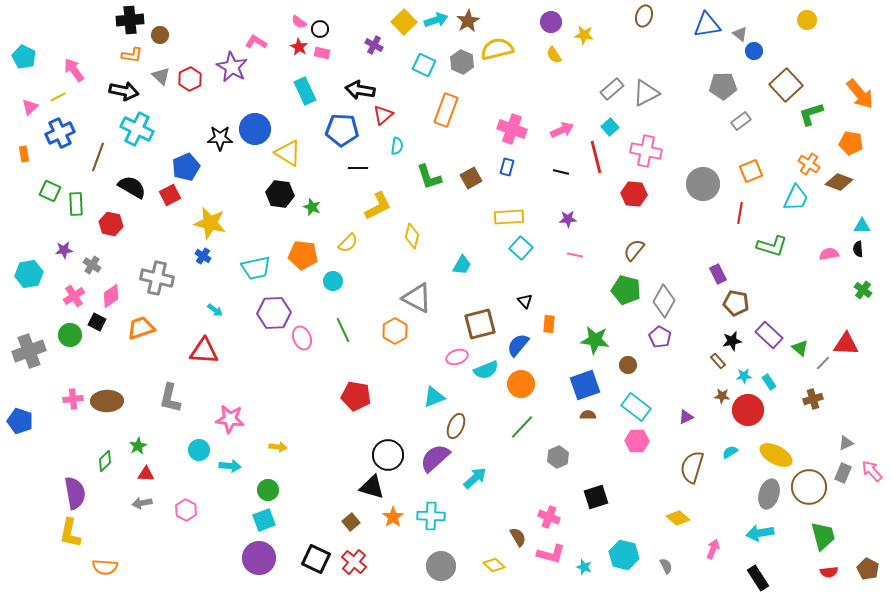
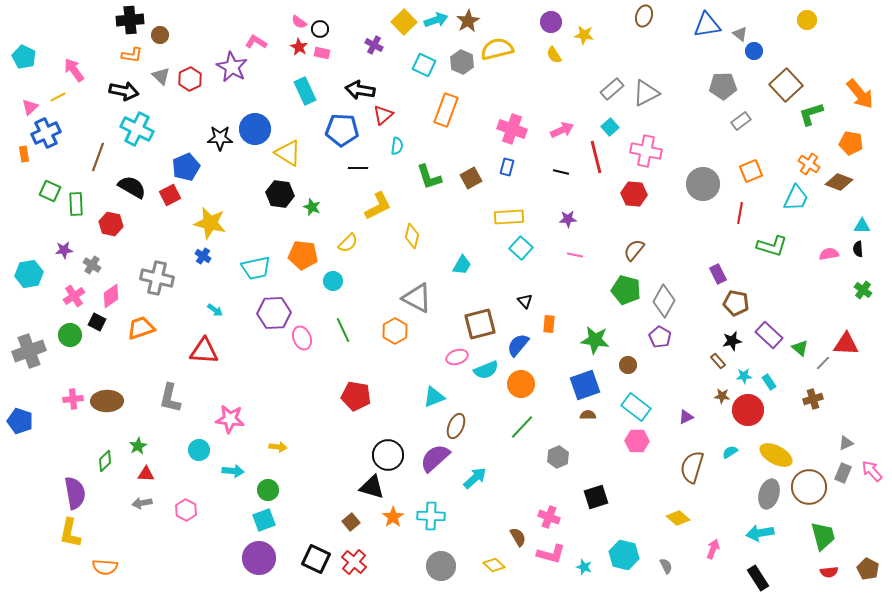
blue cross at (60, 133): moved 14 px left
cyan arrow at (230, 466): moved 3 px right, 5 px down
